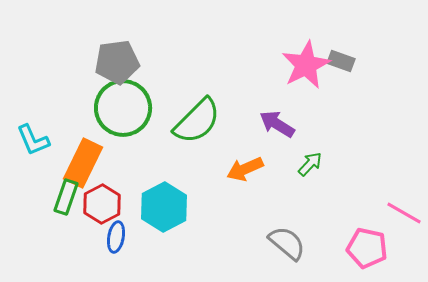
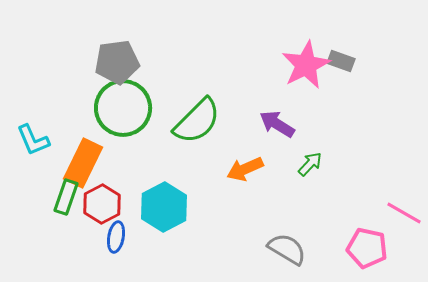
gray semicircle: moved 6 px down; rotated 9 degrees counterclockwise
